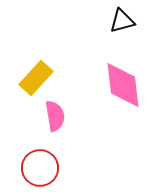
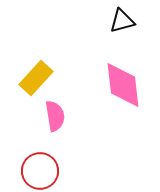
red circle: moved 3 px down
